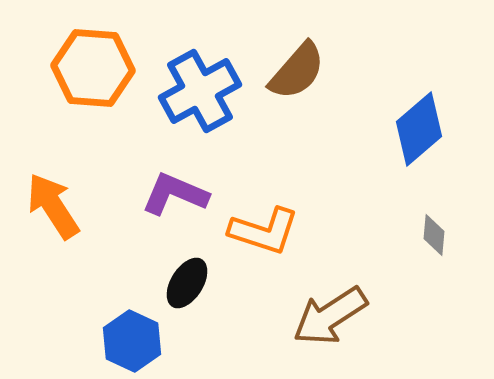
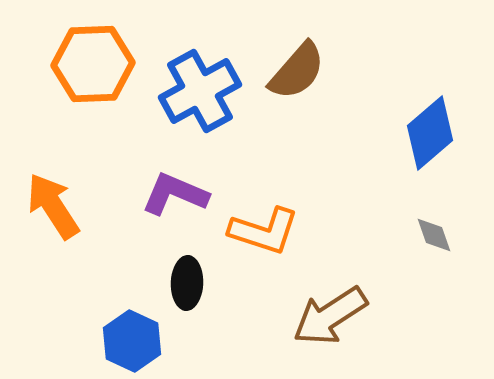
orange hexagon: moved 4 px up; rotated 6 degrees counterclockwise
blue diamond: moved 11 px right, 4 px down
gray diamond: rotated 24 degrees counterclockwise
black ellipse: rotated 30 degrees counterclockwise
